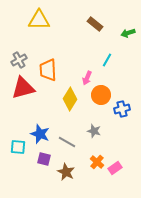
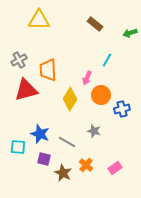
green arrow: moved 2 px right
red triangle: moved 3 px right, 2 px down
orange cross: moved 11 px left, 3 px down
brown star: moved 3 px left, 1 px down
